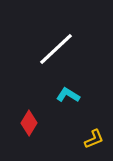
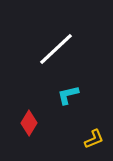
cyan L-shape: rotated 45 degrees counterclockwise
